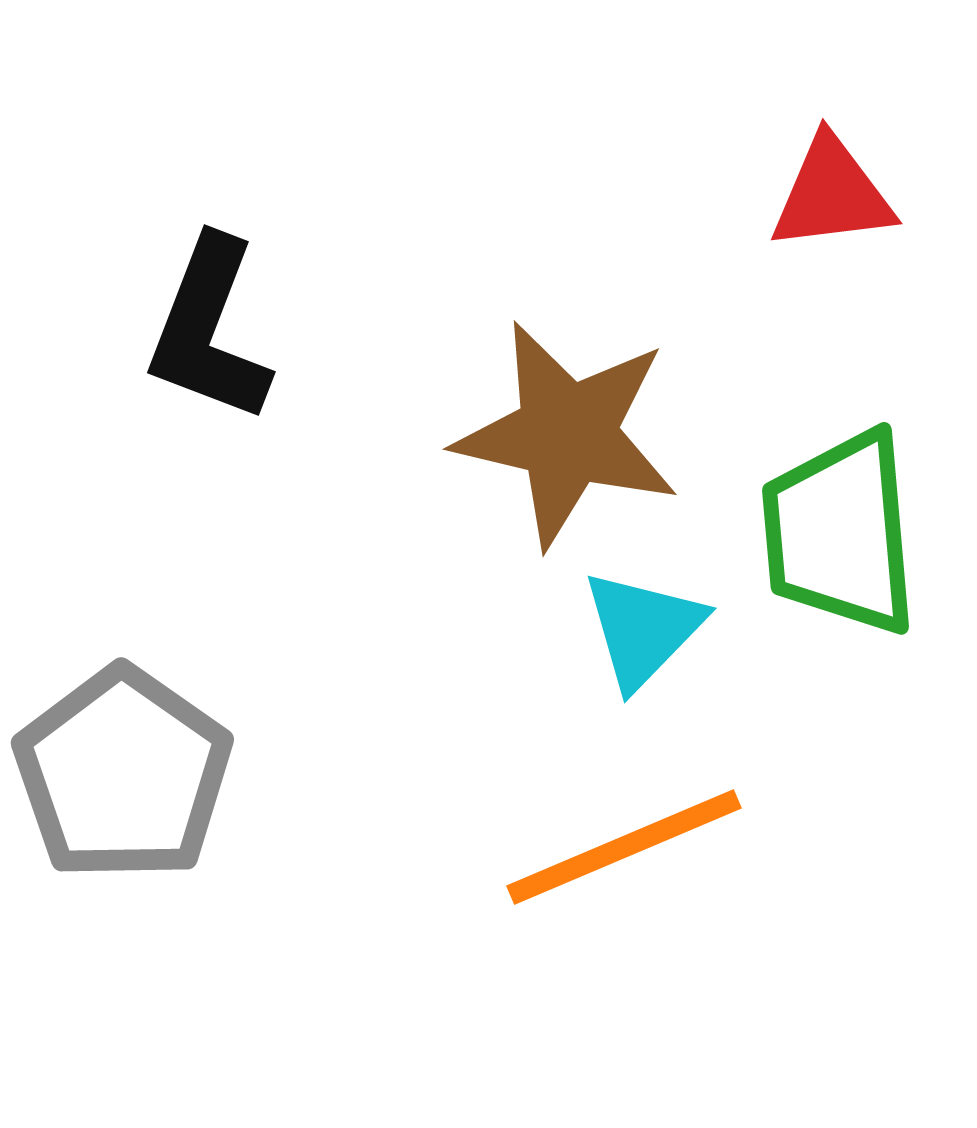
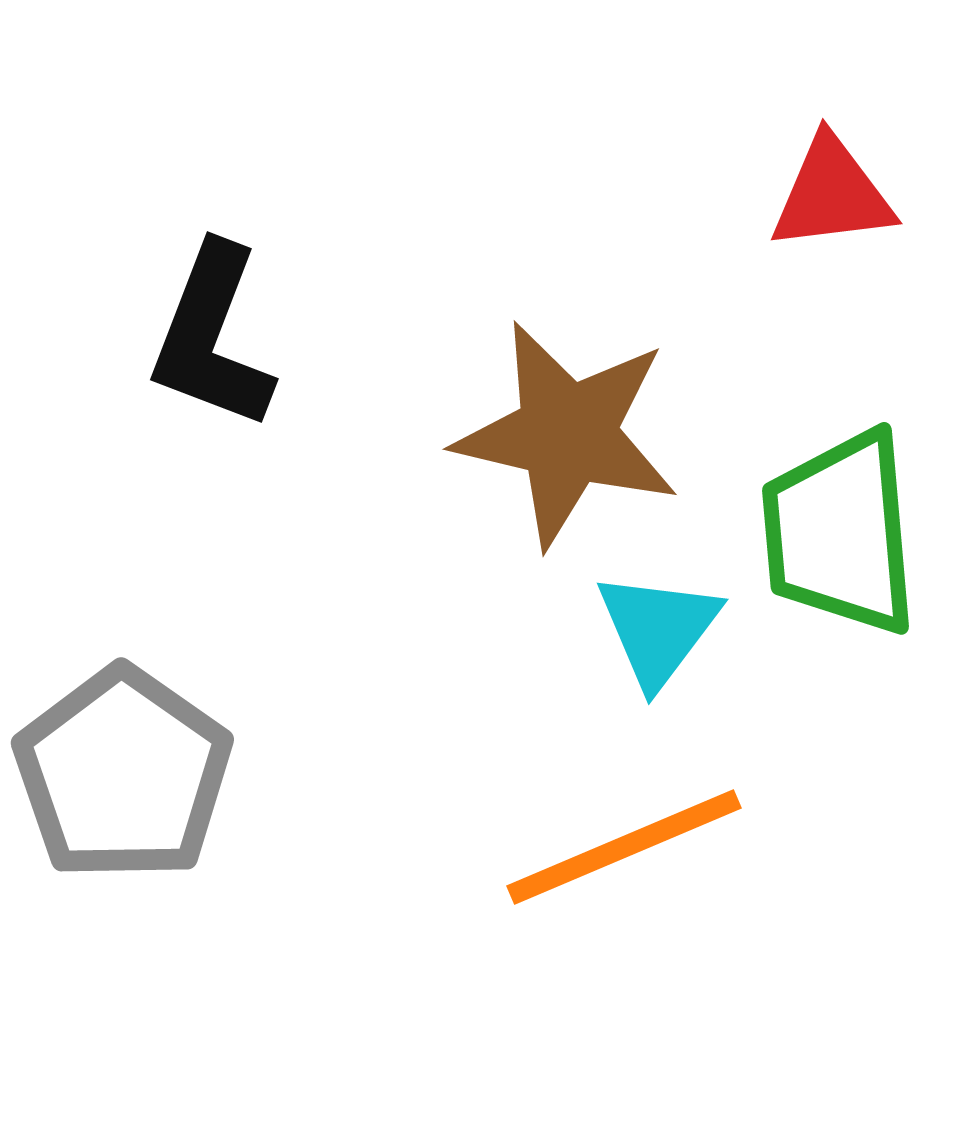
black L-shape: moved 3 px right, 7 px down
cyan triangle: moved 15 px right; rotated 7 degrees counterclockwise
